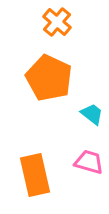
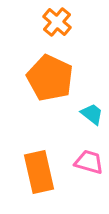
orange pentagon: moved 1 px right
orange rectangle: moved 4 px right, 3 px up
